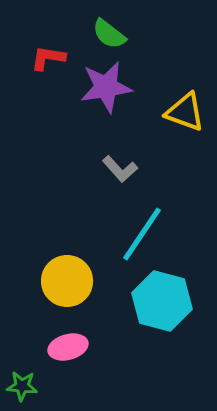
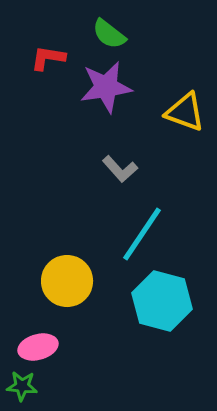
pink ellipse: moved 30 px left
